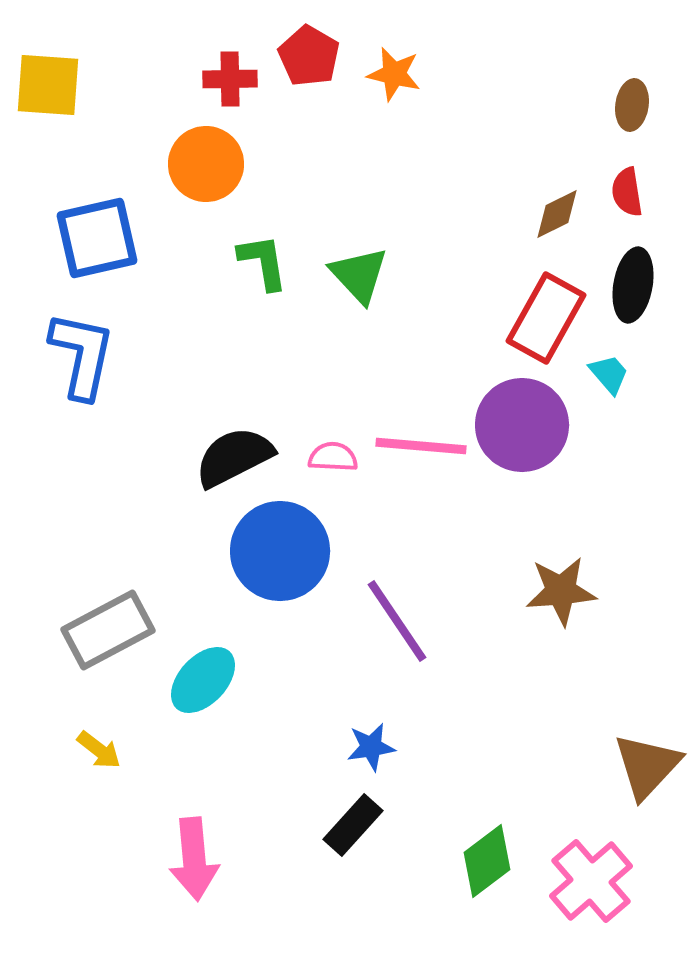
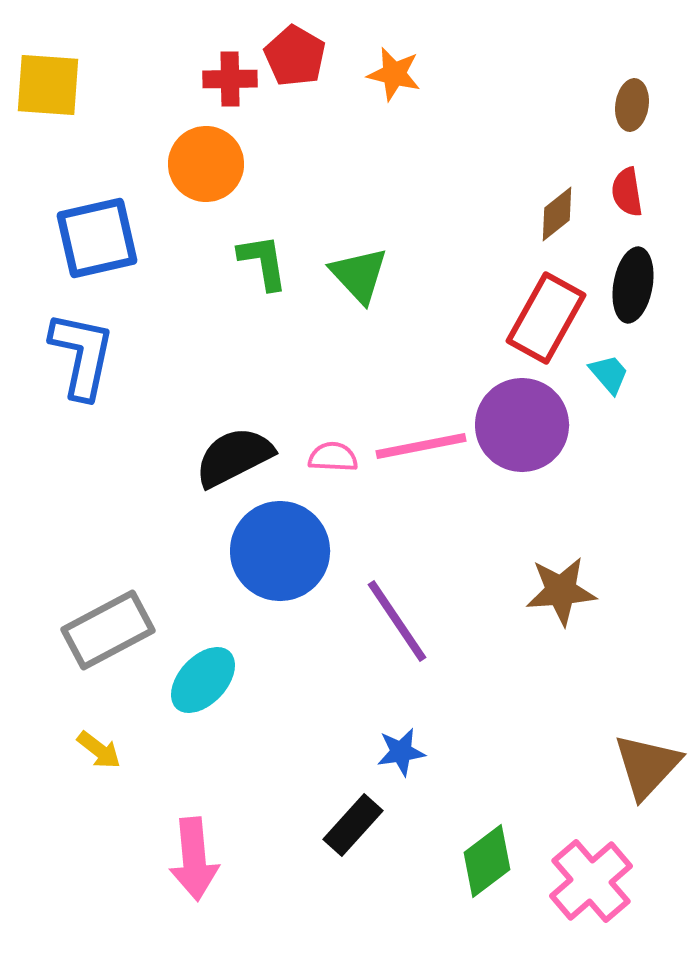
red pentagon: moved 14 px left
brown diamond: rotated 12 degrees counterclockwise
pink line: rotated 16 degrees counterclockwise
blue star: moved 30 px right, 5 px down
